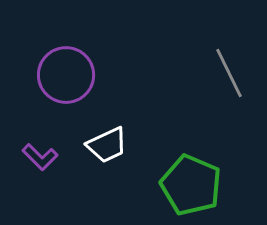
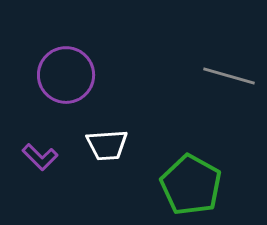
gray line: moved 3 px down; rotated 48 degrees counterclockwise
white trapezoid: rotated 21 degrees clockwise
green pentagon: rotated 6 degrees clockwise
